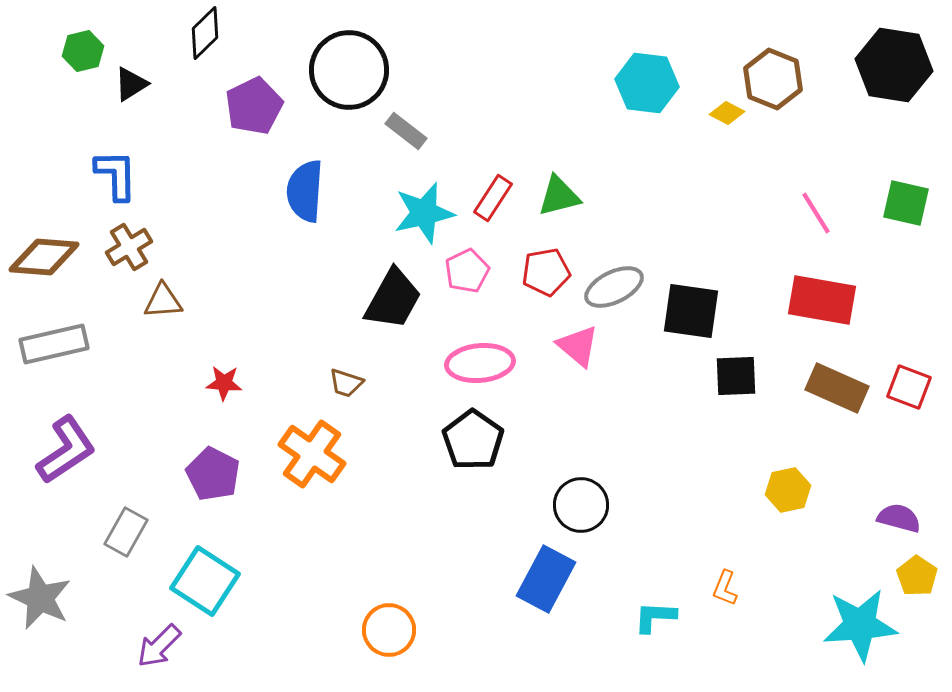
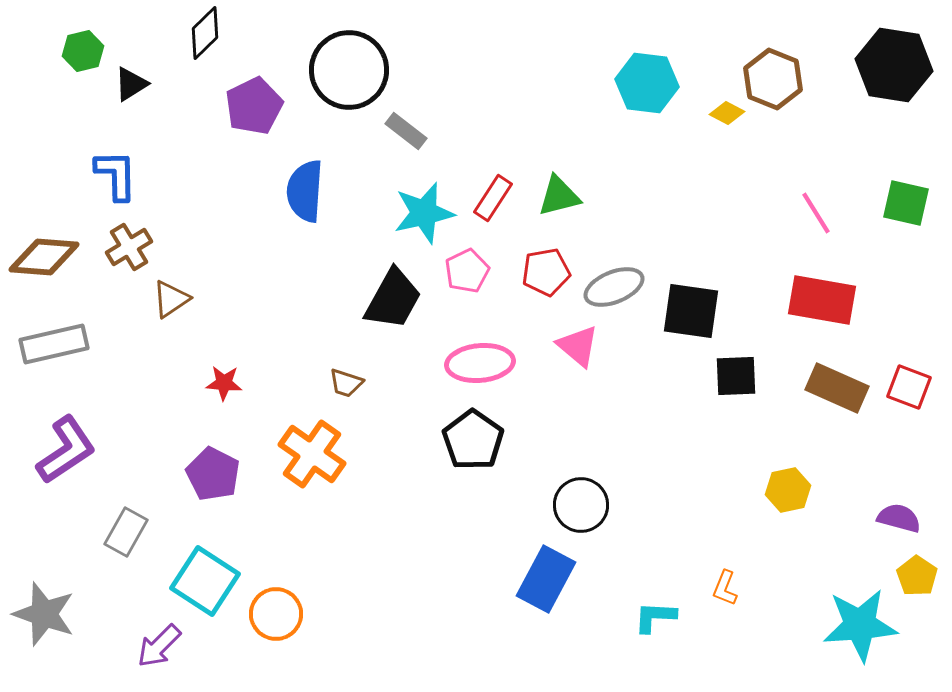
gray ellipse at (614, 287): rotated 4 degrees clockwise
brown triangle at (163, 301): moved 8 px right, 2 px up; rotated 30 degrees counterclockwise
gray star at (40, 598): moved 4 px right, 16 px down; rotated 6 degrees counterclockwise
orange circle at (389, 630): moved 113 px left, 16 px up
